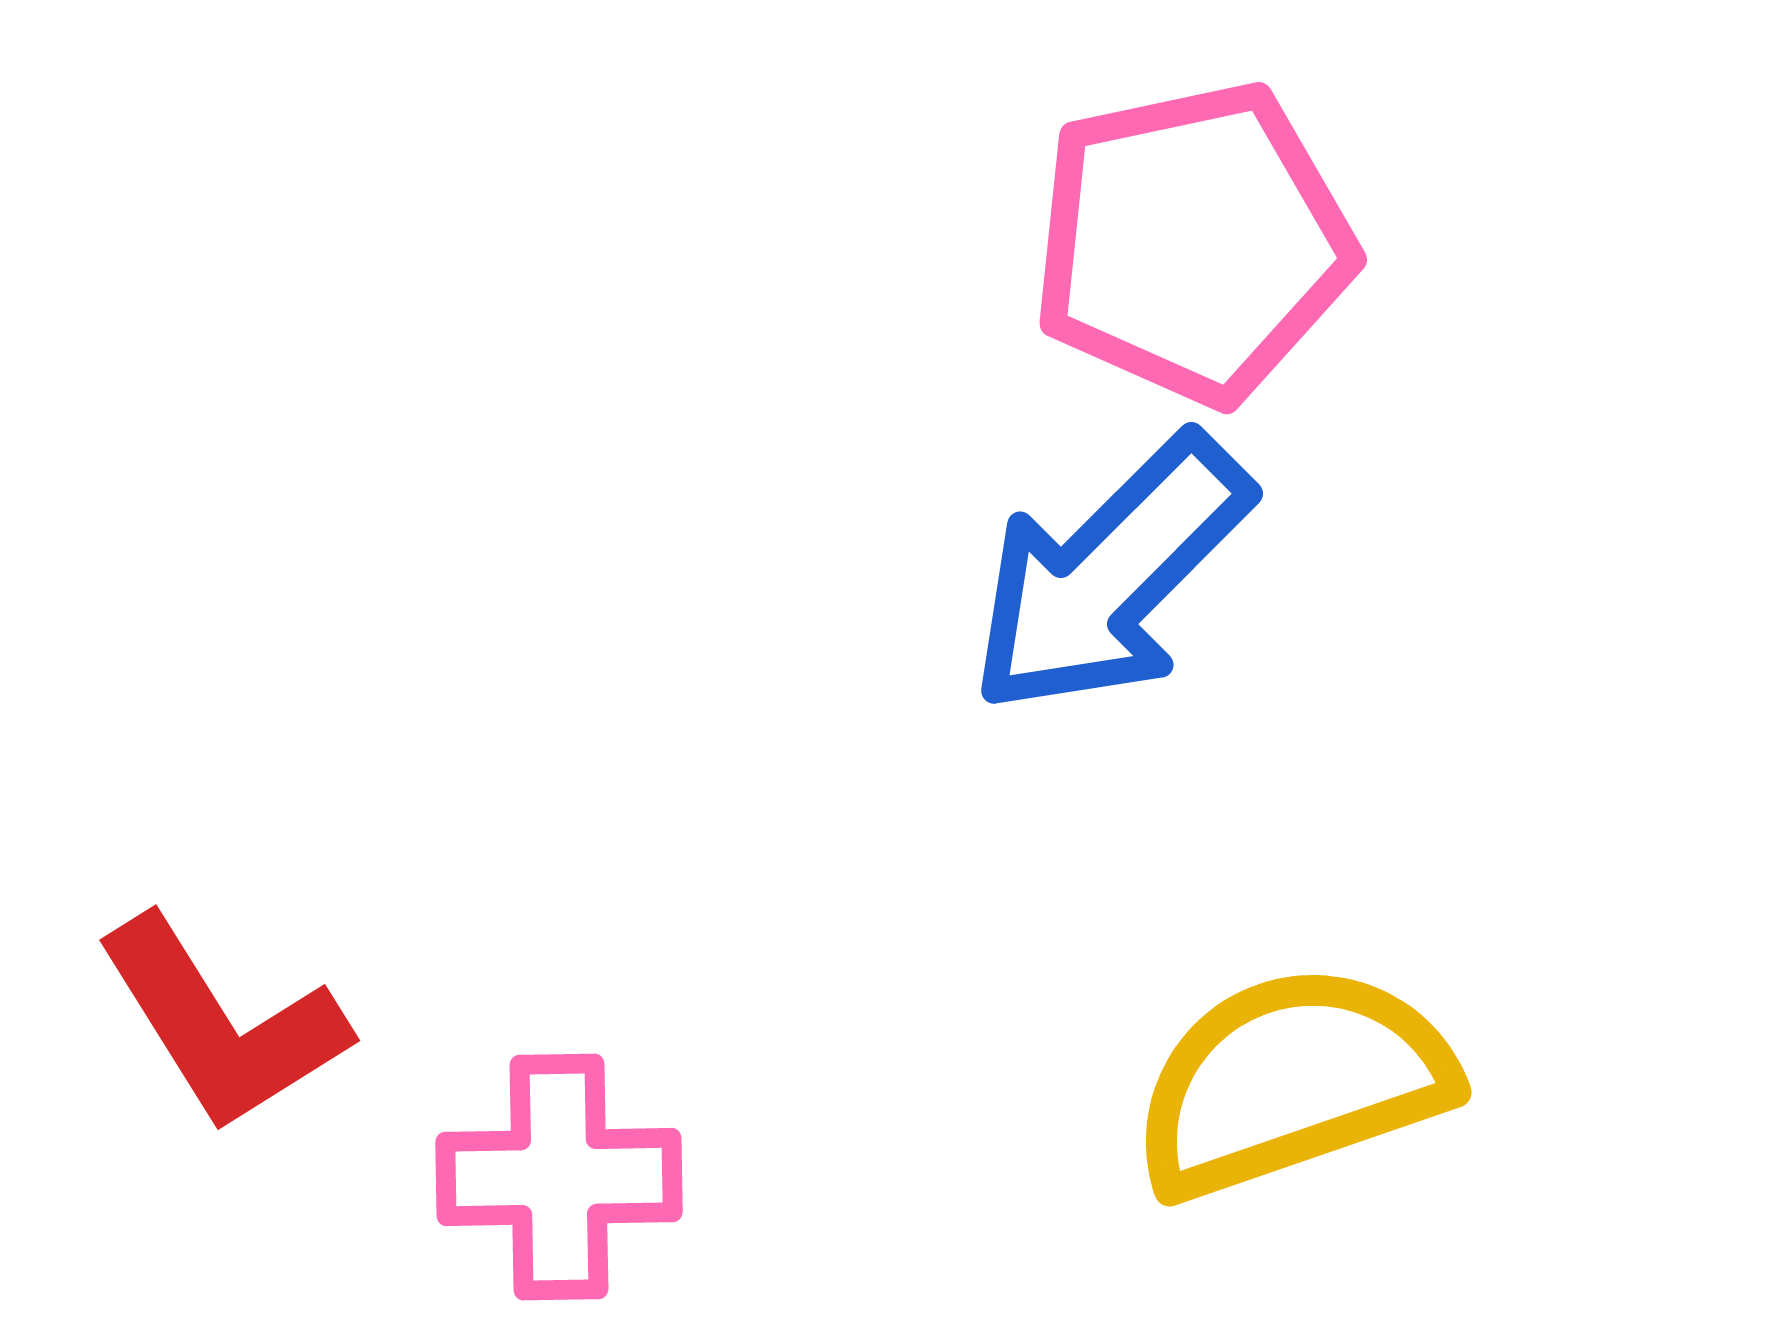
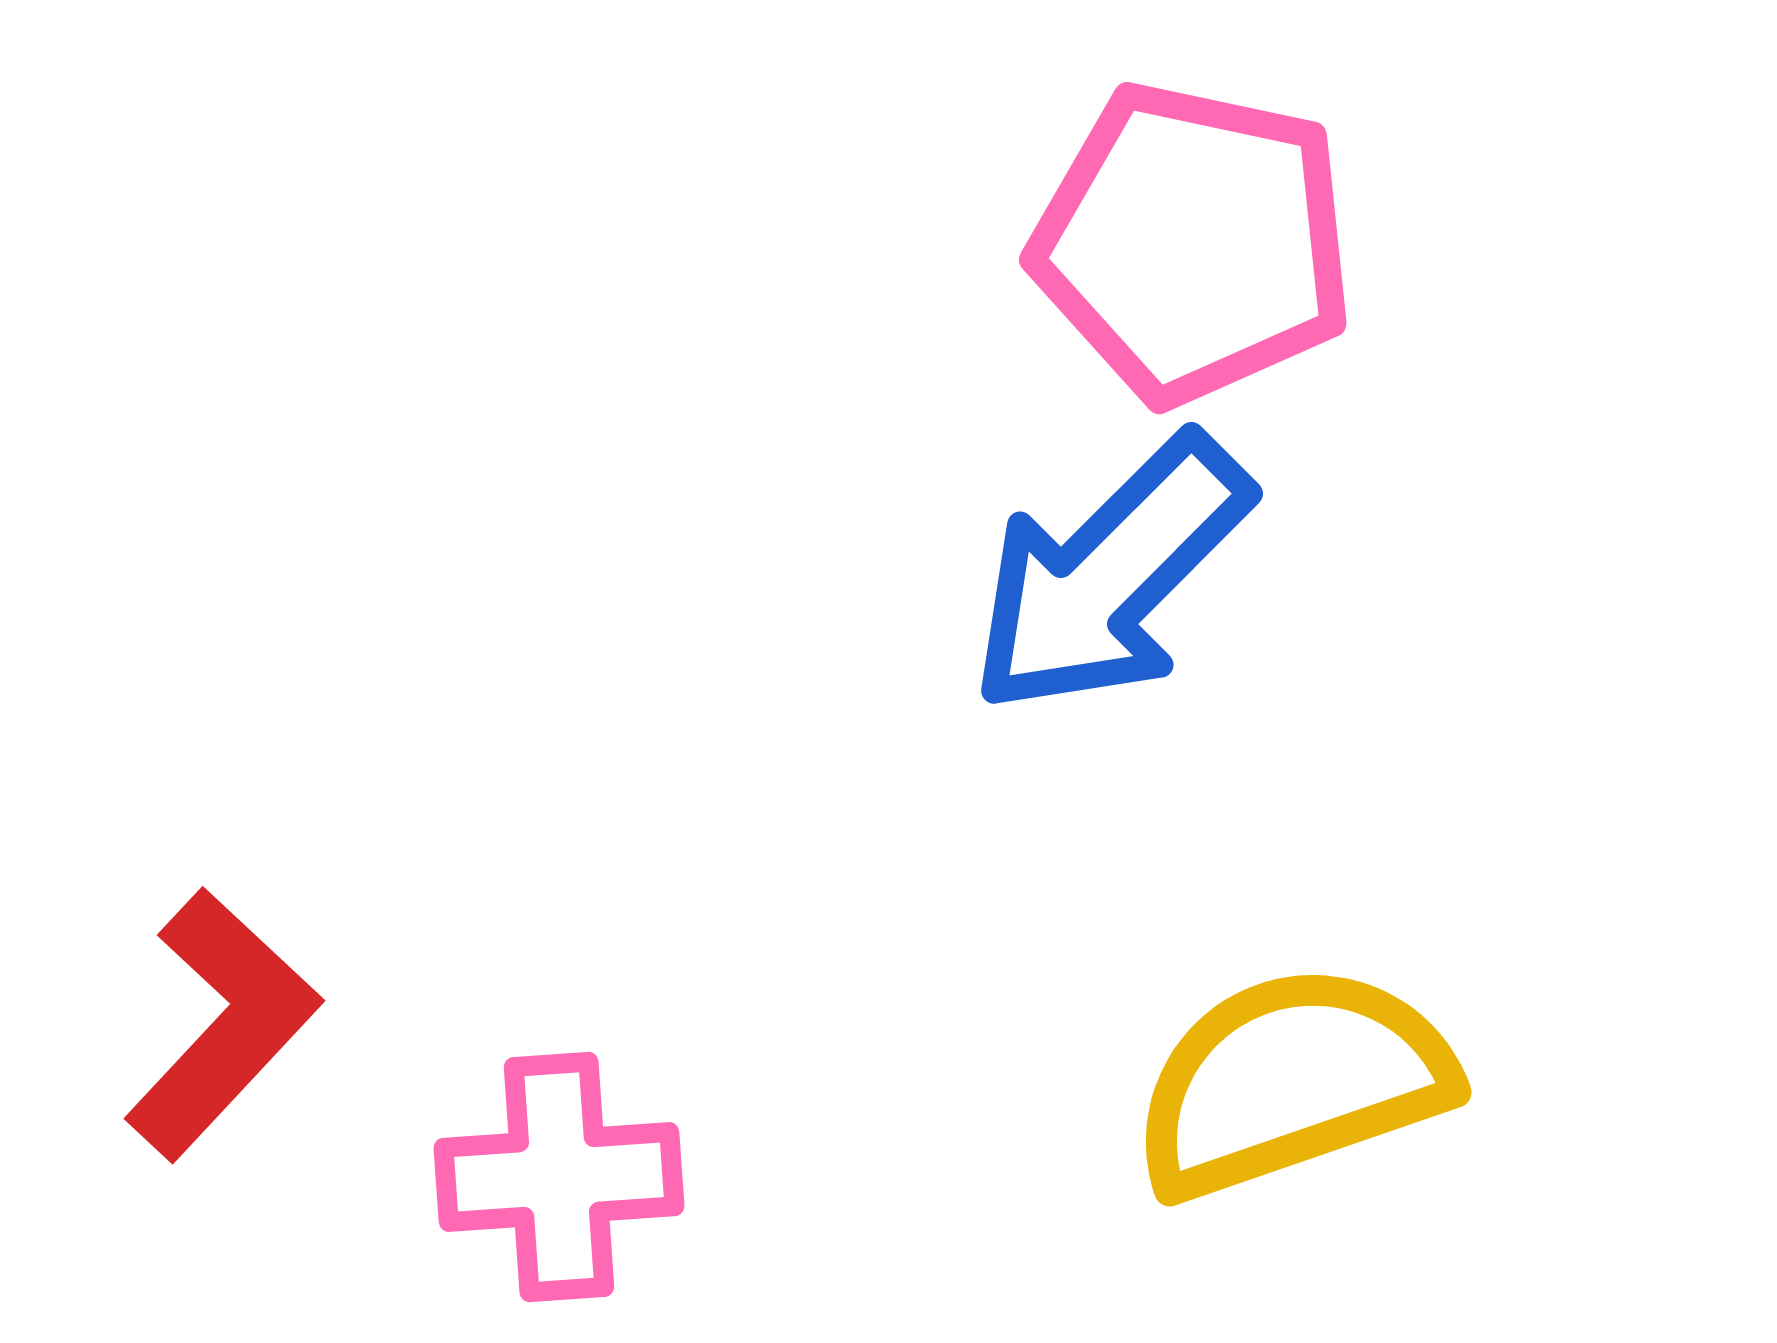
pink pentagon: rotated 24 degrees clockwise
red L-shape: rotated 105 degrees counterclockwise
pink cross: rotated 3 degrees counterclockwise
